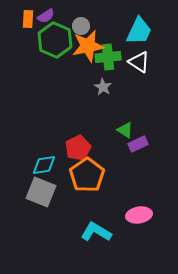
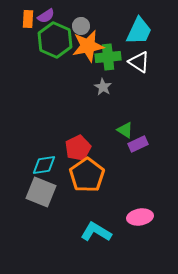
pink ellipse: moved 1 px right, 2 px down
